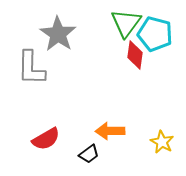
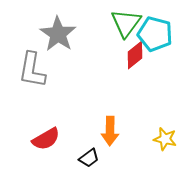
red diamond: rotated 44 degrees clockwise
gray L-shape: moved 1 px right, 2 px down; rotated 9 degrees clockwise
orange arrow: rotated 88 degrees counterclockwise
yellow star: moved 3 px right, 3 px up; rotated 15 degrees counterclockwise
black trapezoid: moved 4 px down
